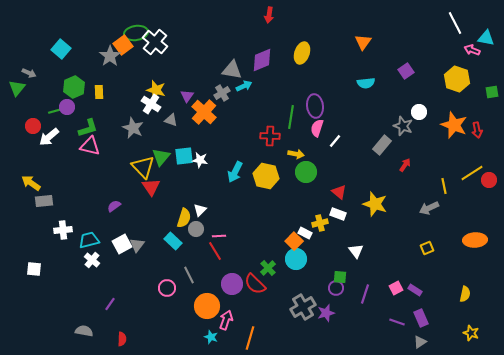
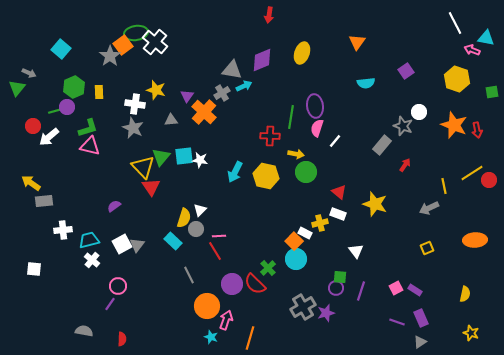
orange triangle at (363, 42): moved 6 px left
white cross at (151, 104): moved 16 px left; rotated 24 degrees counterclockwise
gray triangle at (171, 120): rotated 24 degrees counterclockwise
pink circle at (167, 288): moved 49 px left, 2 px up
purple line at (365, 294): moved 4 px left, 3 px up
